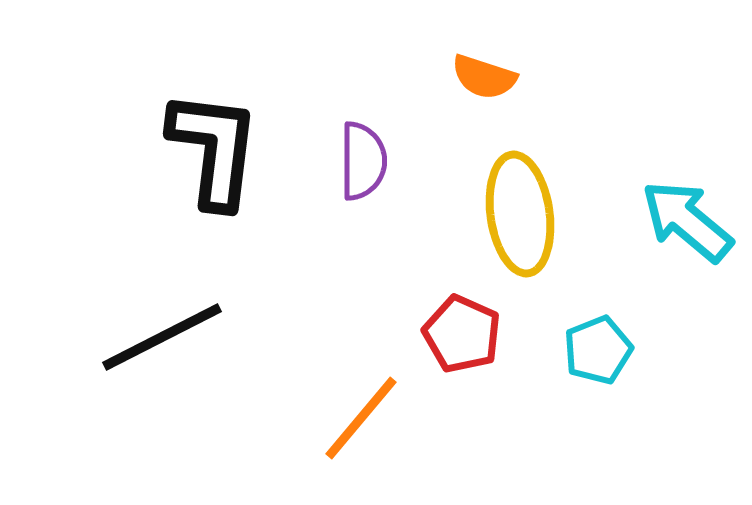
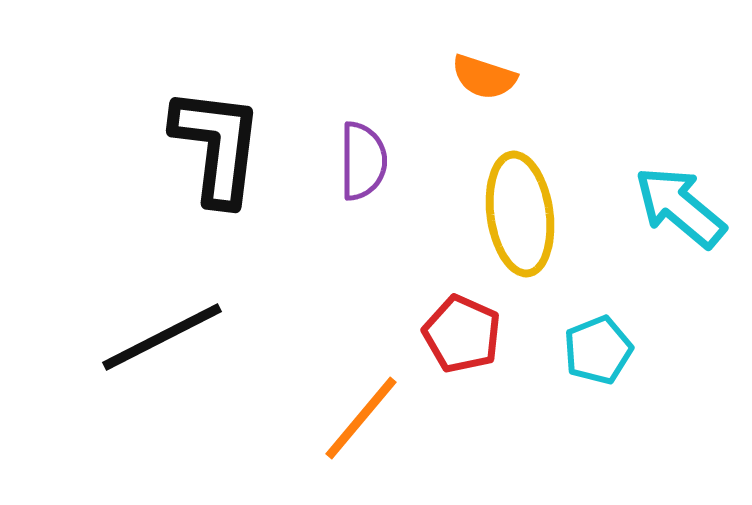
black L-shape: moved 3 px right, 3 px up
cyan arrow: moved 7 px left, 14 px up
